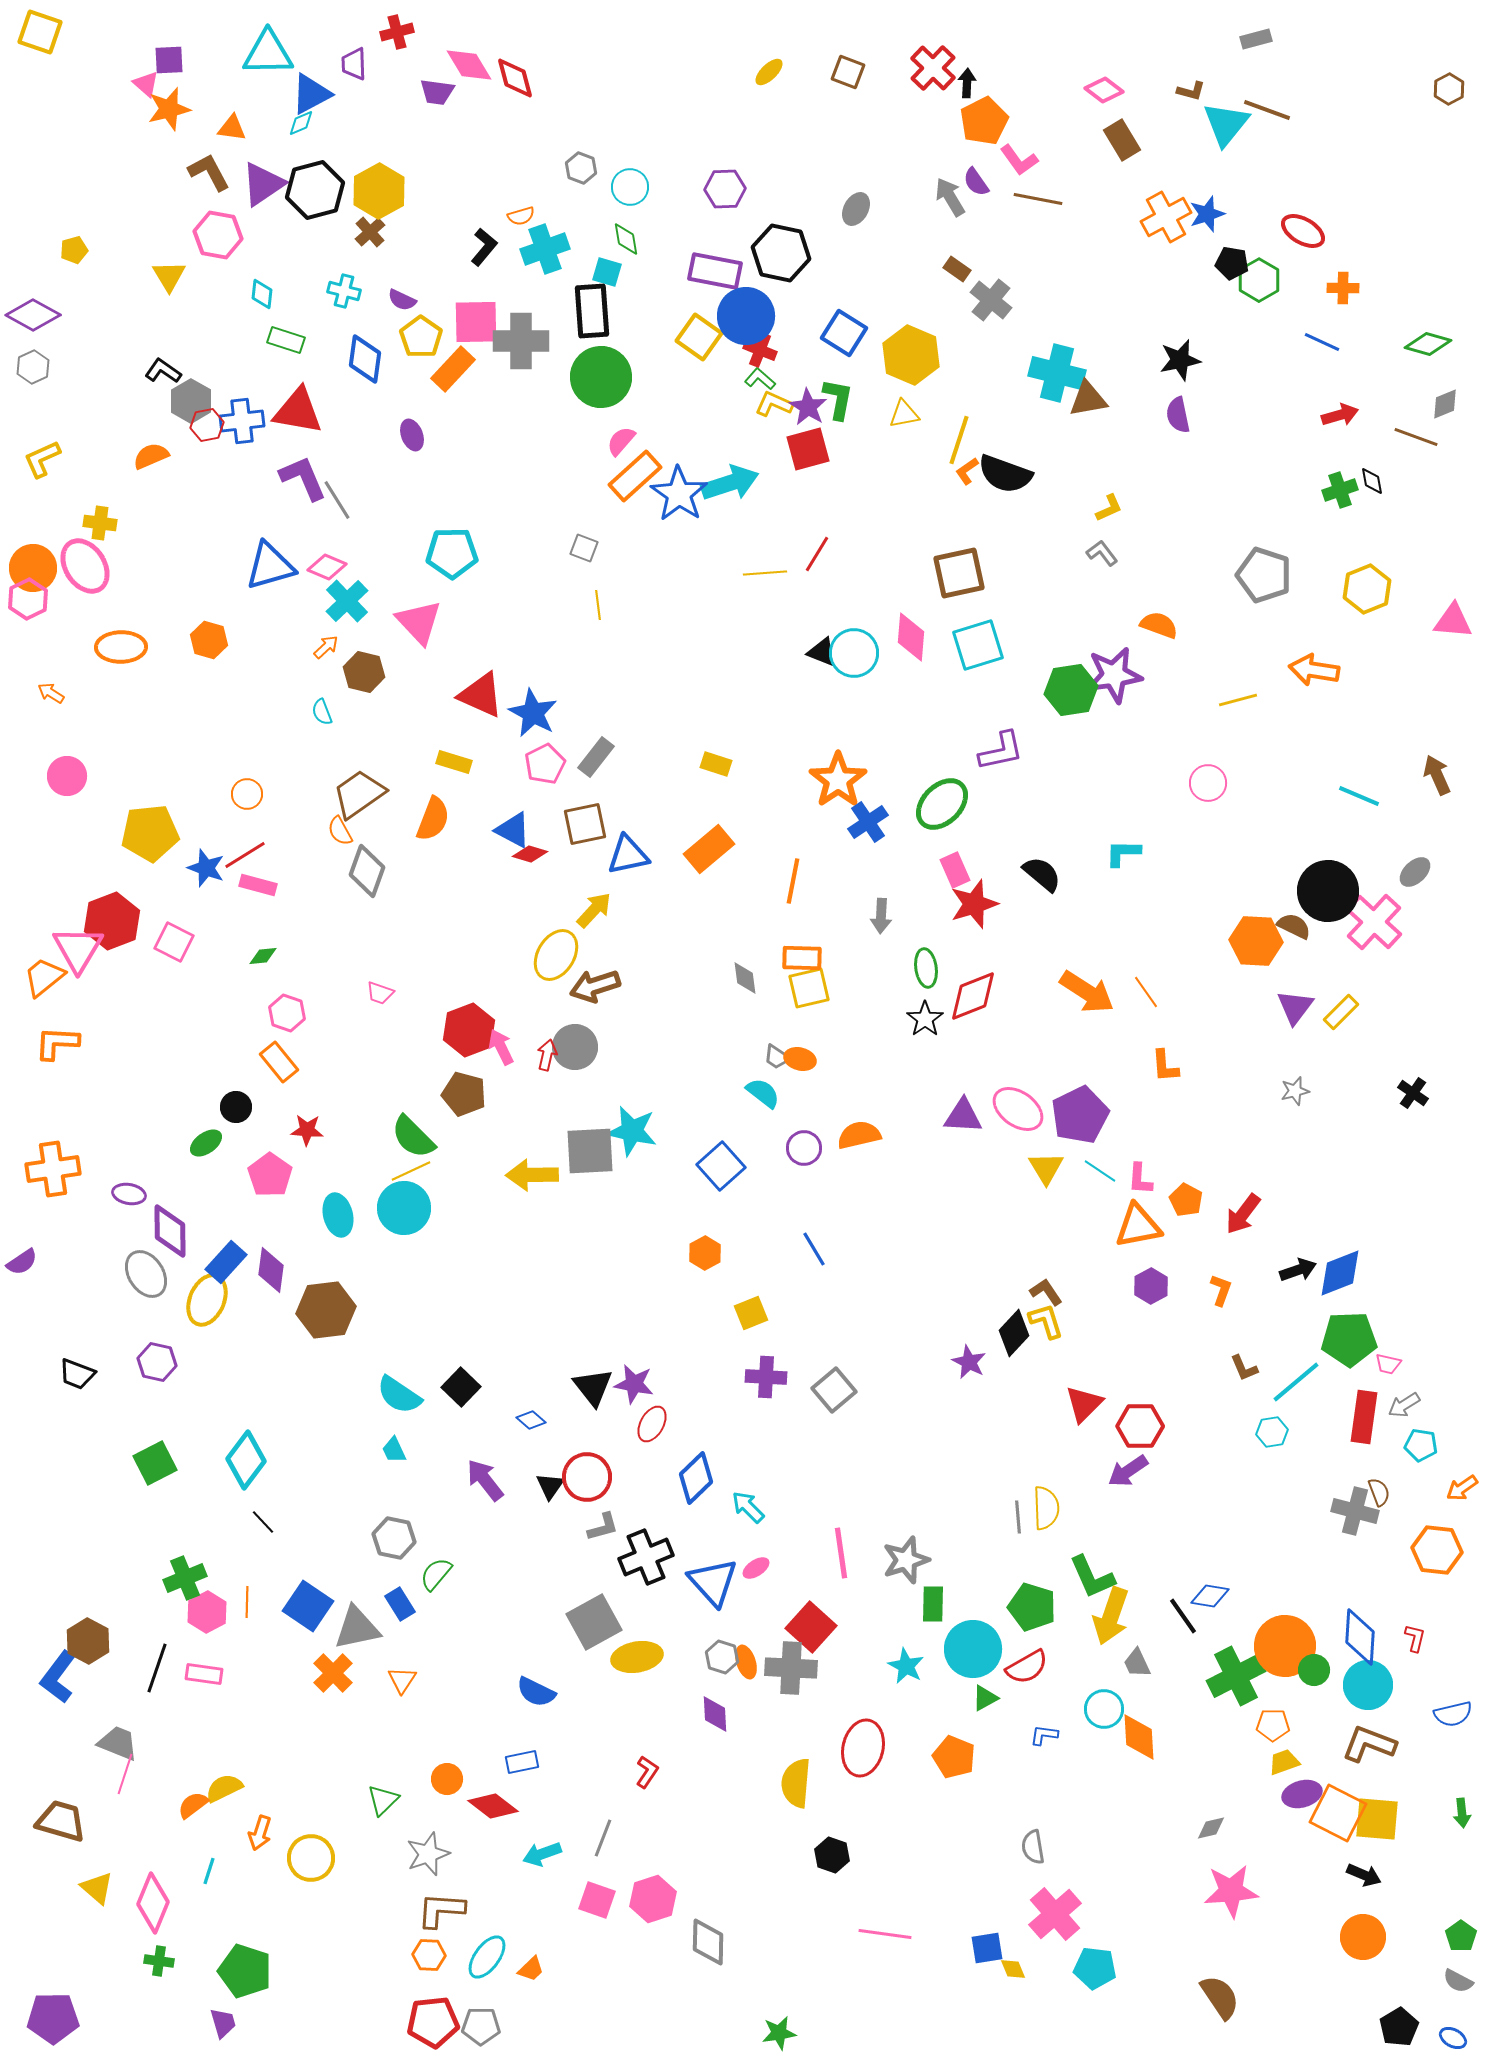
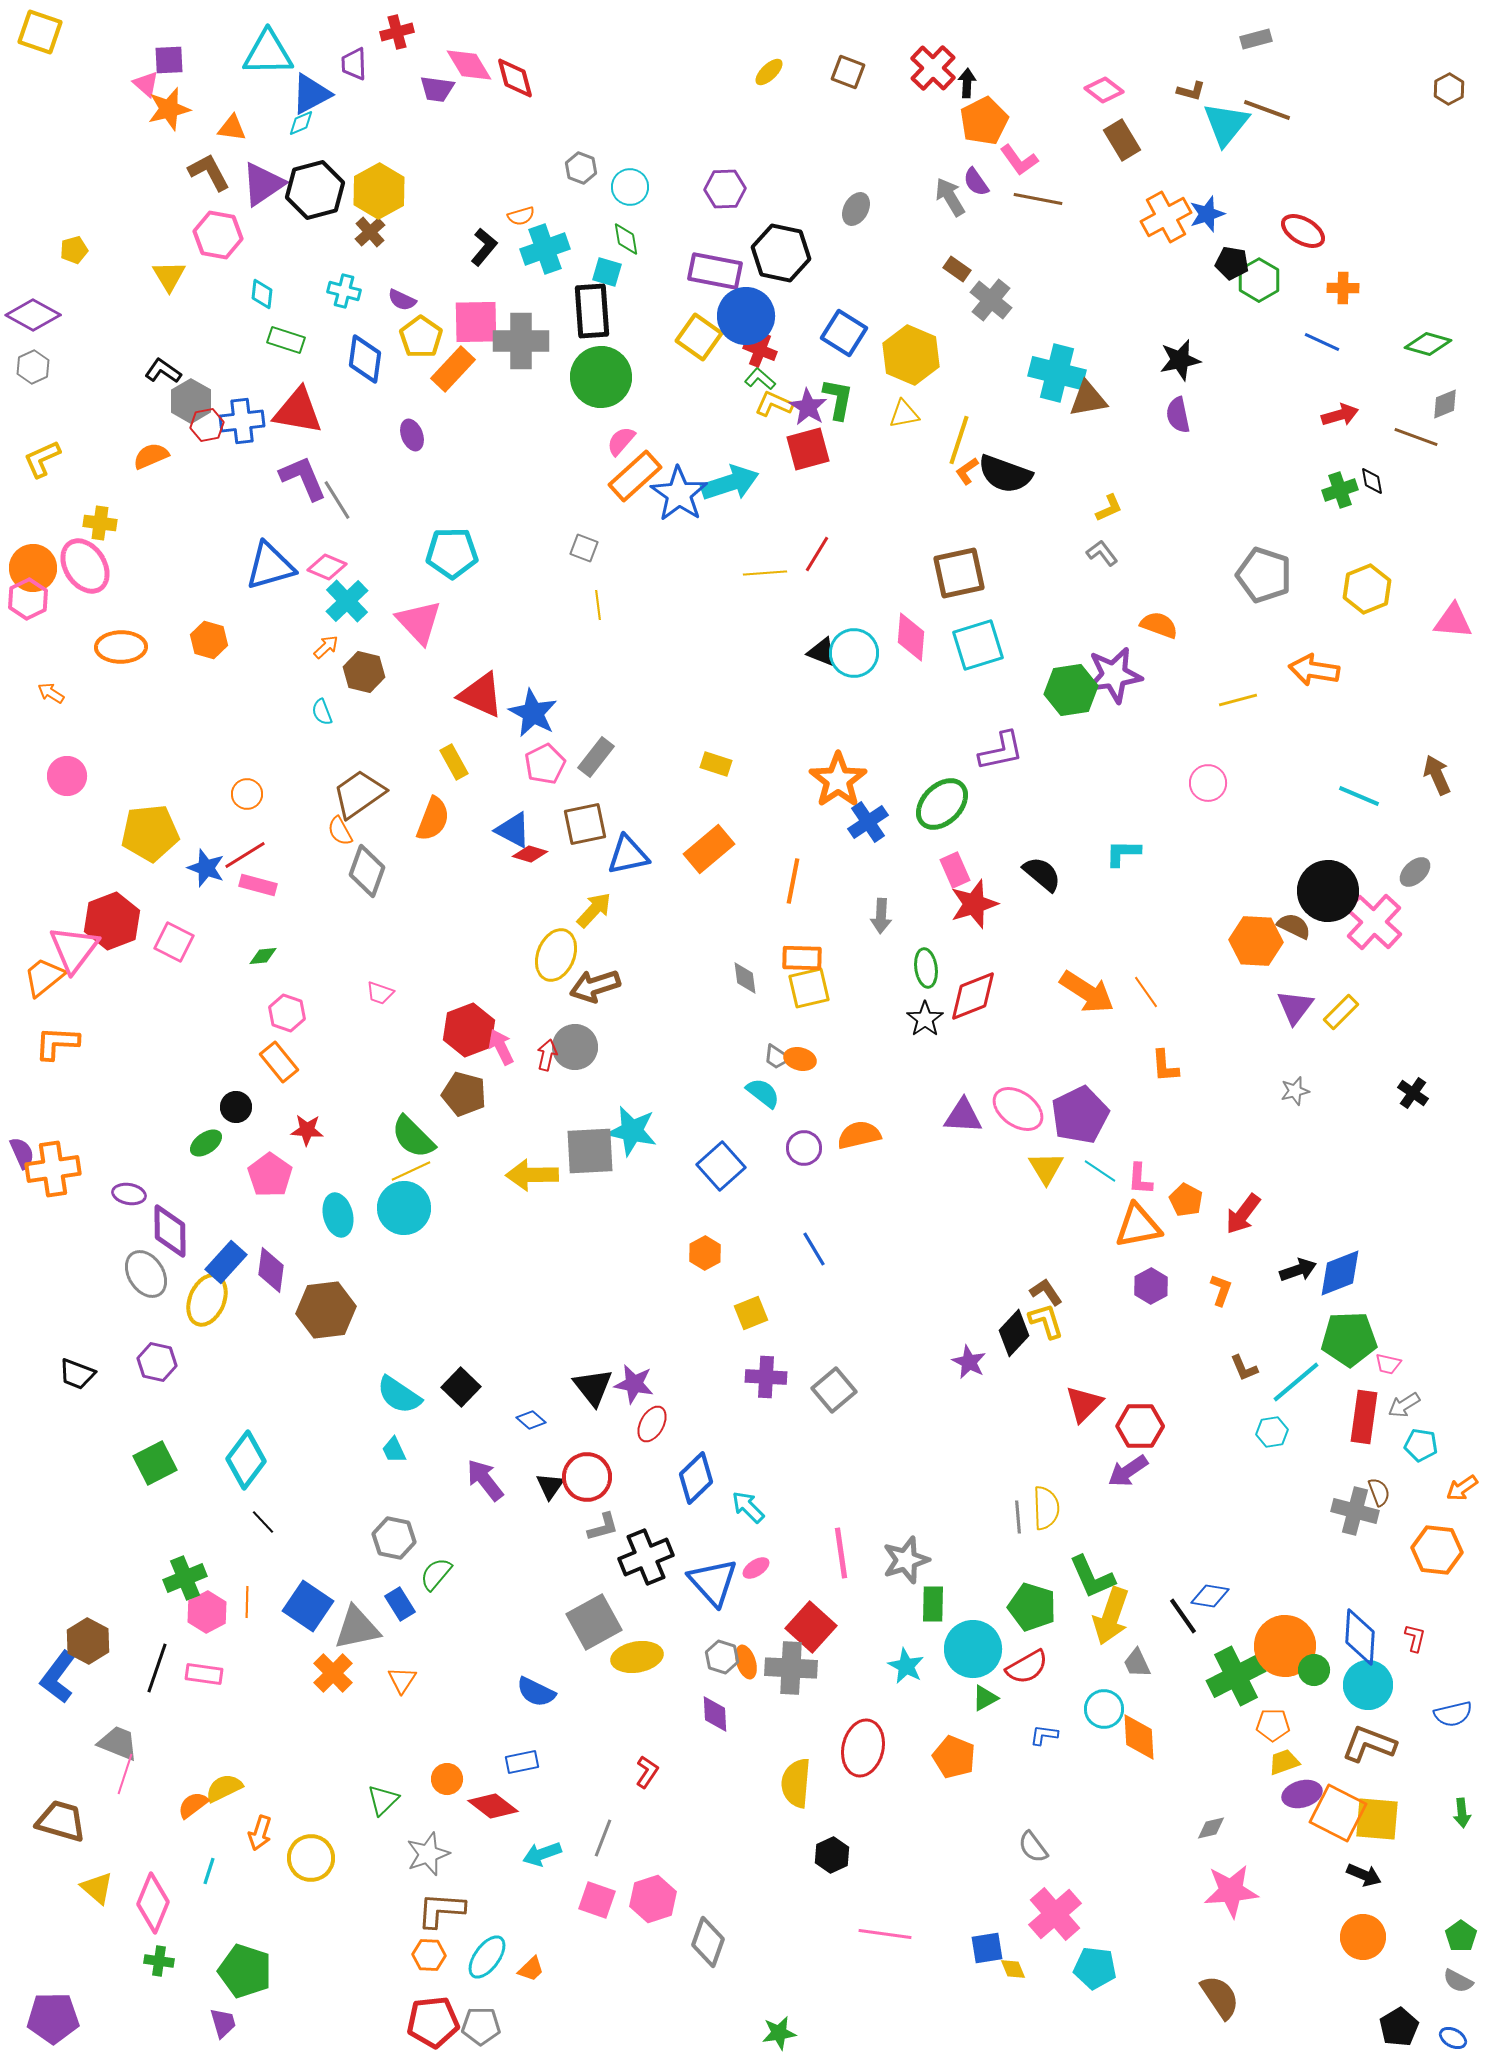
purple trapezoid at (437, 92): moved 3 px up
yellow rectangle at (454, 762): rotated 44 degrees clockwise
pink triangle at (78, 949): moved 4 px left; rotated 6 degrees clockwise
yellow ellipse at (556, 955): rotated 9 degrees counterclockwise
purple semicircle at (22, 1262): moved 109 px up; rotated 80 degrees counterclockwise
gray semicircle at (1033, 1847): rotated 28 degrees counterclockwise
black hexagon at (832, 1855): rotated 16 degrees clockwise
gray diamond at (708, 1942): rotated 18 degrees clockwise
